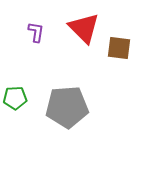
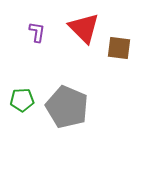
purple L-shape: moved 1 px right
green pentagon: moved 7 px right, 2 px down
gray pentagon: rotated 27 degrees clockwise
